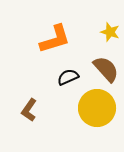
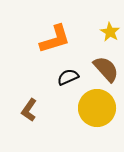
yellow star: rotated 12 degrees clockwise
